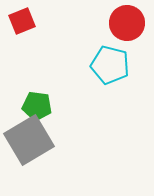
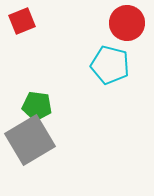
gray square: moved 1 px right
